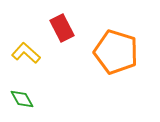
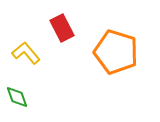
yellow L-shape: rotated 8 degrees clockwise
green diamond: moved 5 px left, 2 px up; rotated 10 degrees clockwise
